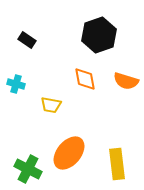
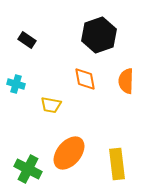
orange semicircle: rotated 75 degrees clockwise
